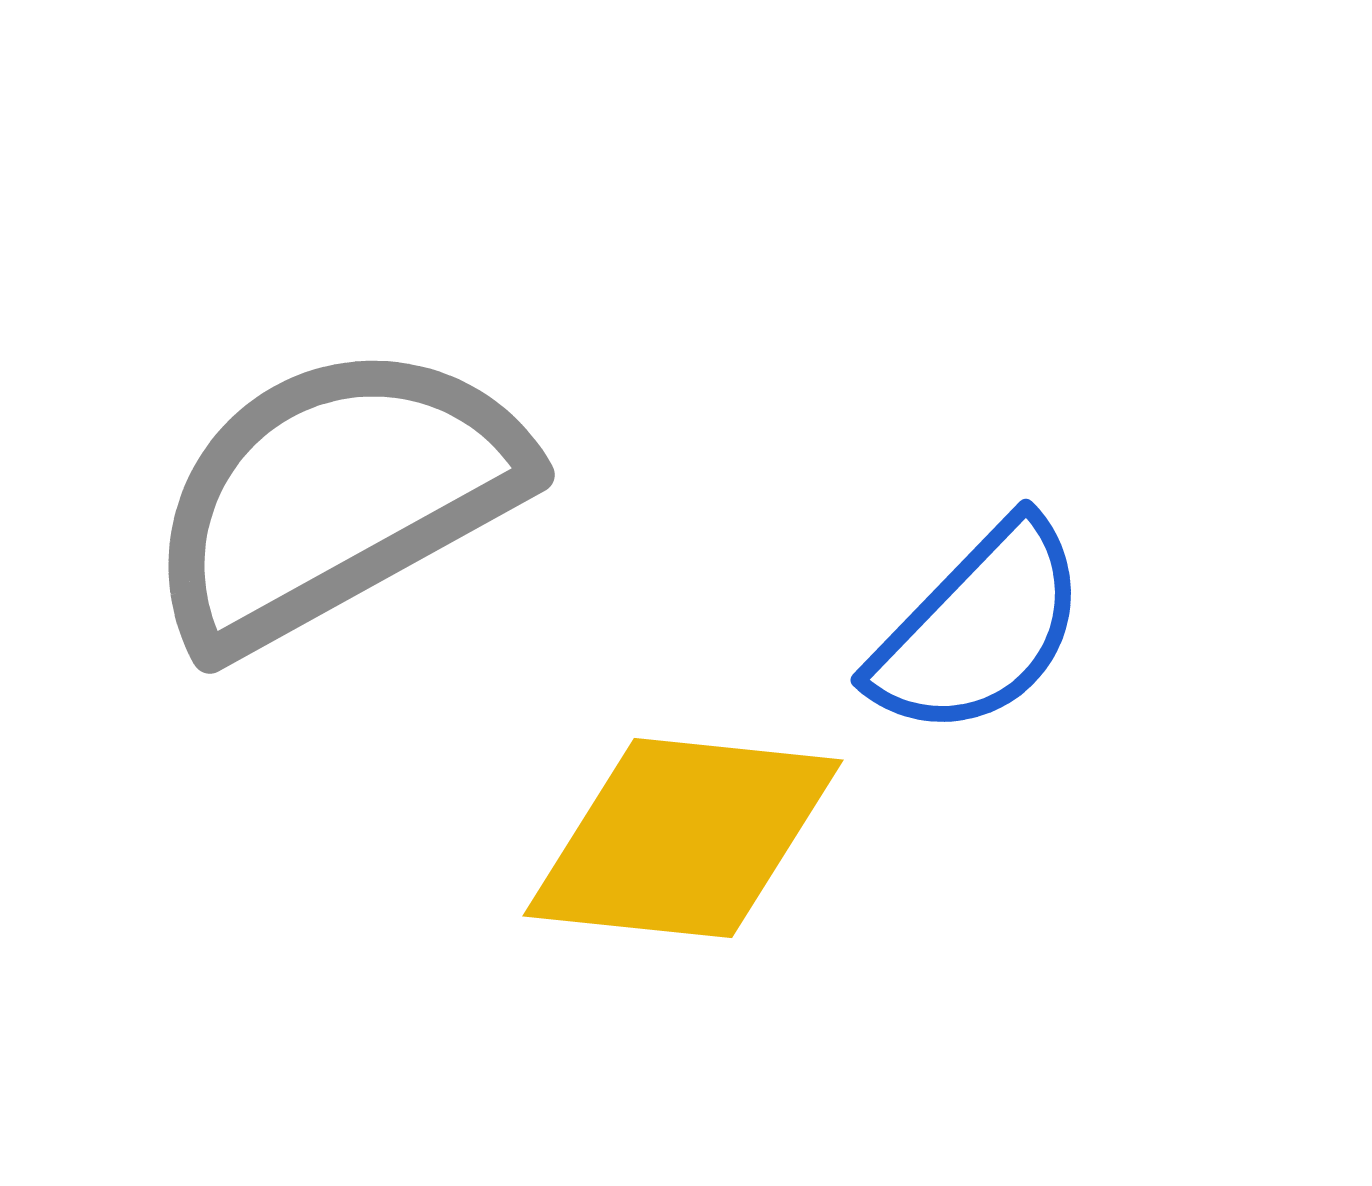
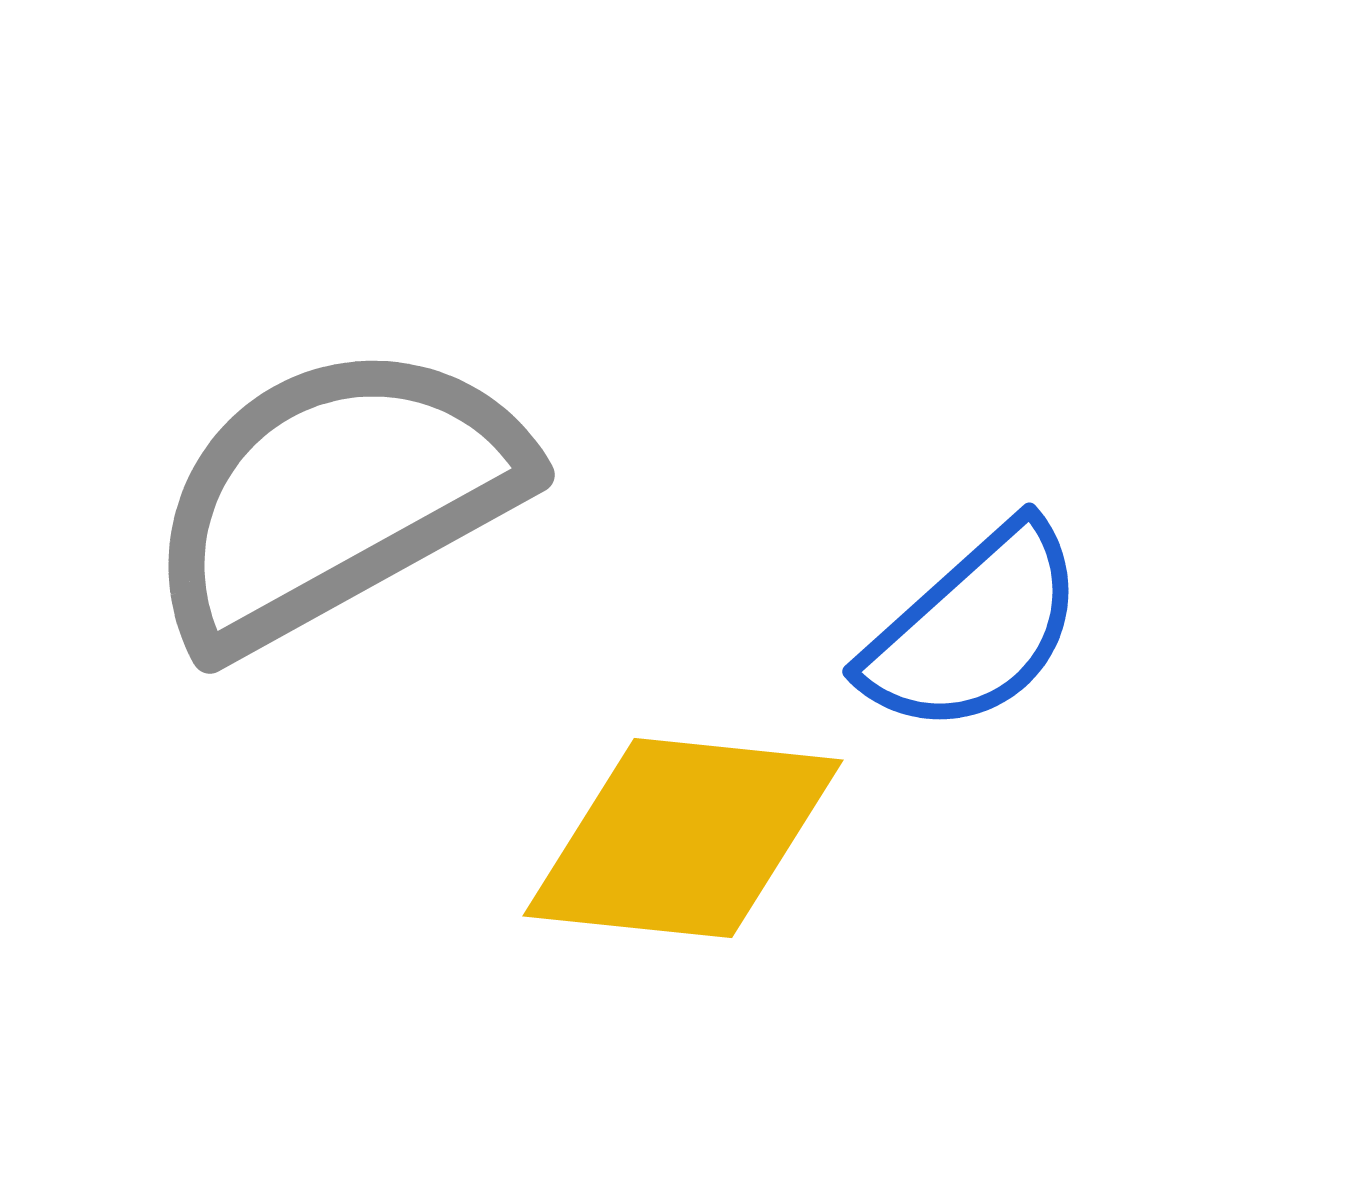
blue semicircle: moved 5 px left; rotated 4 degrees clockwise
